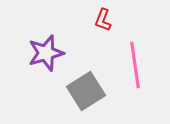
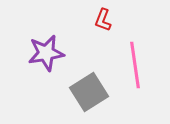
purple star: rotated 6 degrees clockwise
gray square: moved 3 px right, 1 px down
